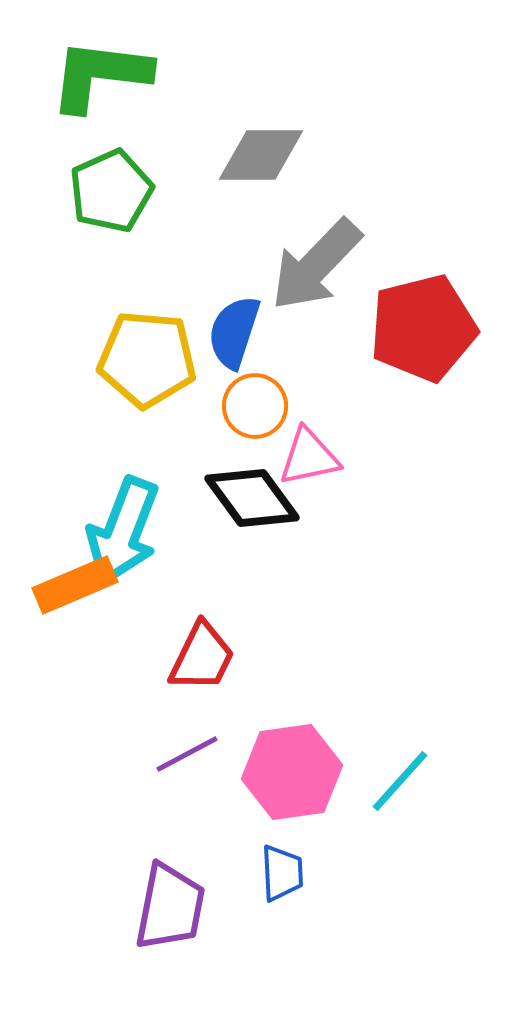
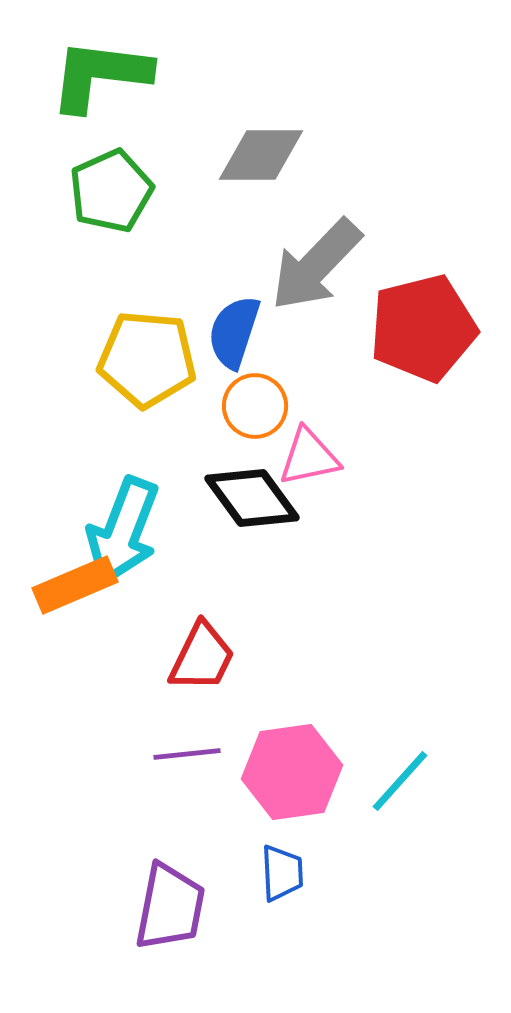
purple line: rotated 22 degrees clockwise
